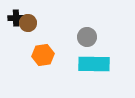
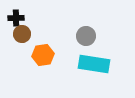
brown circle: moved 6 px left, 11 px down
gray circle: moved 1 px left, 1 px up
cyan rectangle: rotated 8 degrees clockwise
